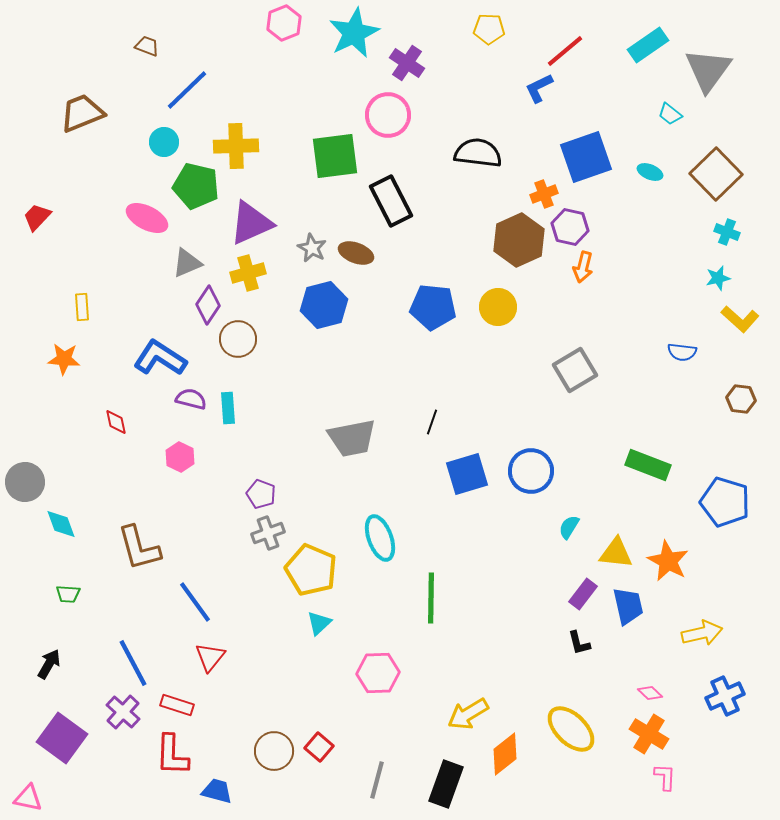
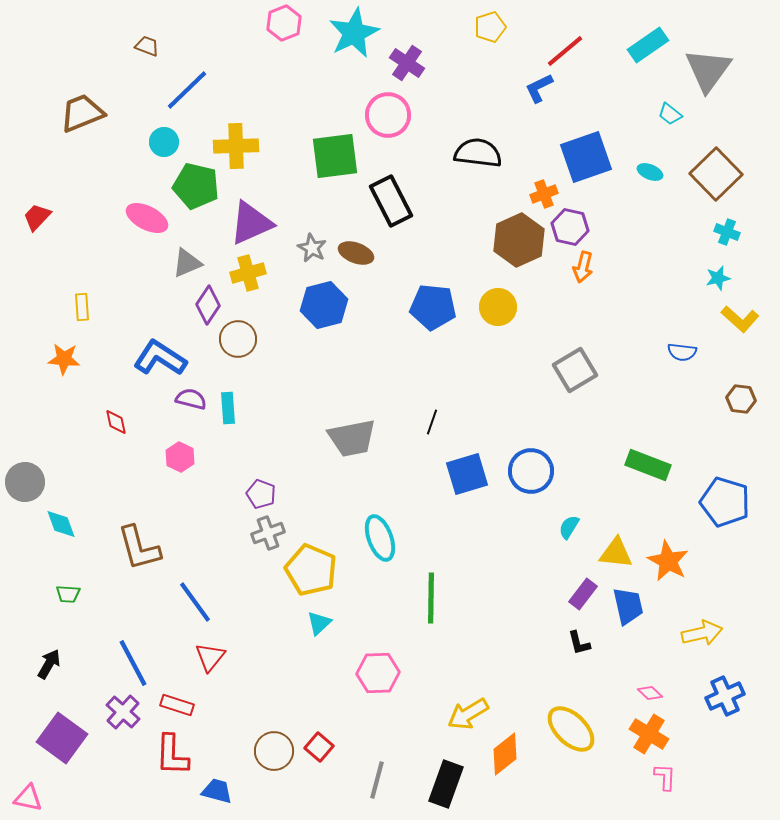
yellow pentagon at (489, 29): moved 1 px right, 2 px up; rotated 20 degrees counterclockwise
